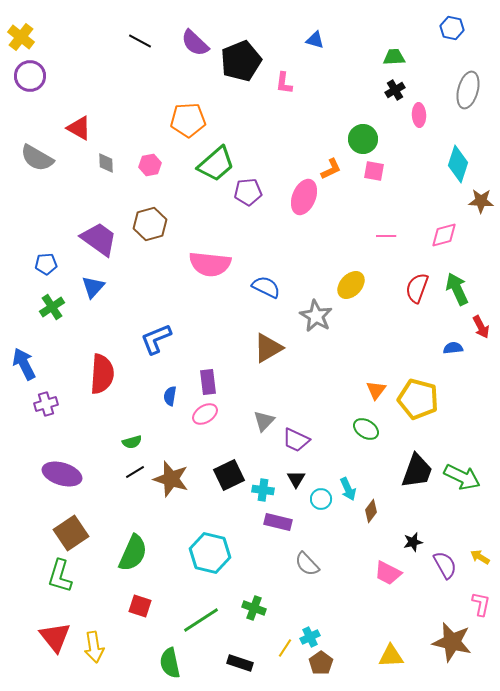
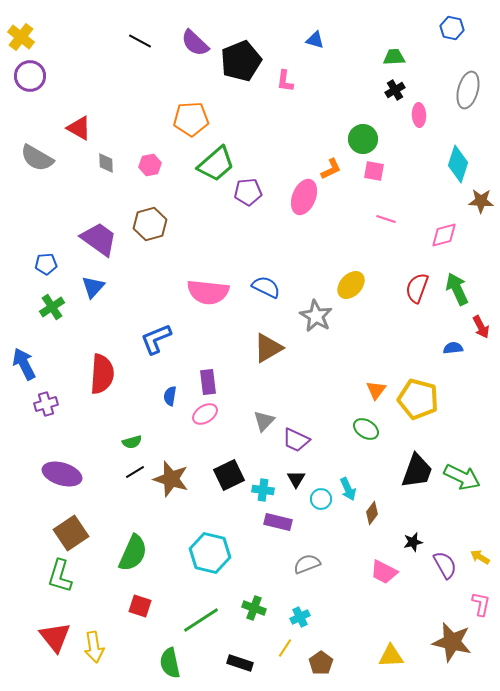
pink L-shape at (284, 83): moved 1 px right, 2 px up
orange pentagon at (188, 120): moved 3 px right, 1 px up
pink line at (386, 236): moved 17 px up; rotated 18 degrees clockwise
pink semicircle at (210, 264): moved 2 px left, 28 px down
brown diamond at (371, 511): moved 1 px right, 2 px down
gray semicircle at (307, 564): rotated 112 degrees clockwise
pink trapezoid at (388, 573): moved 4 px left, 1 px up
cyan cross at (310, 637): moved 10 px left, 20 px up
